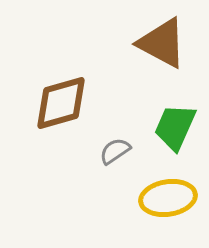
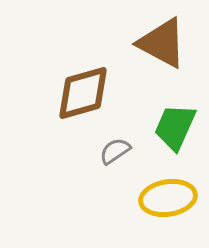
brown diamond: moved 22 px right, 10 px up
